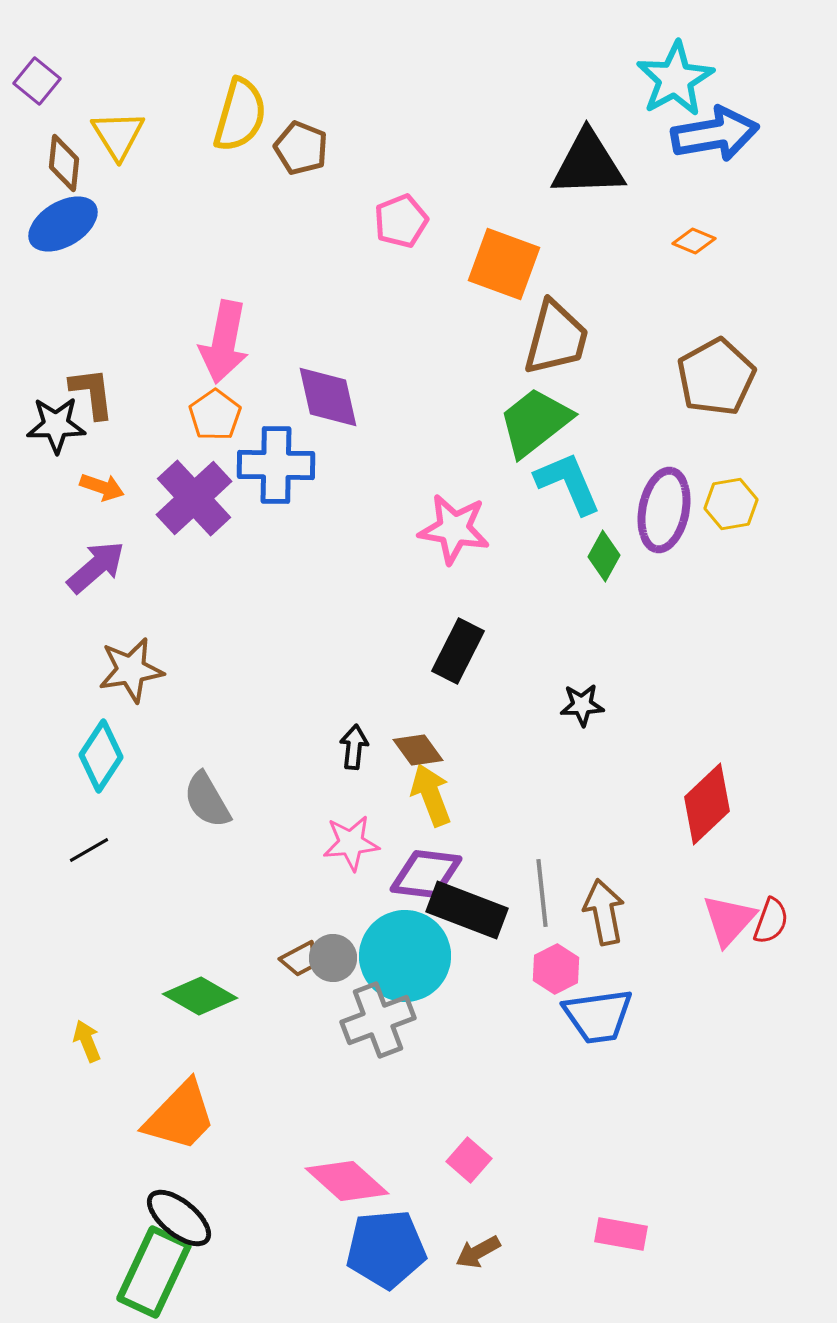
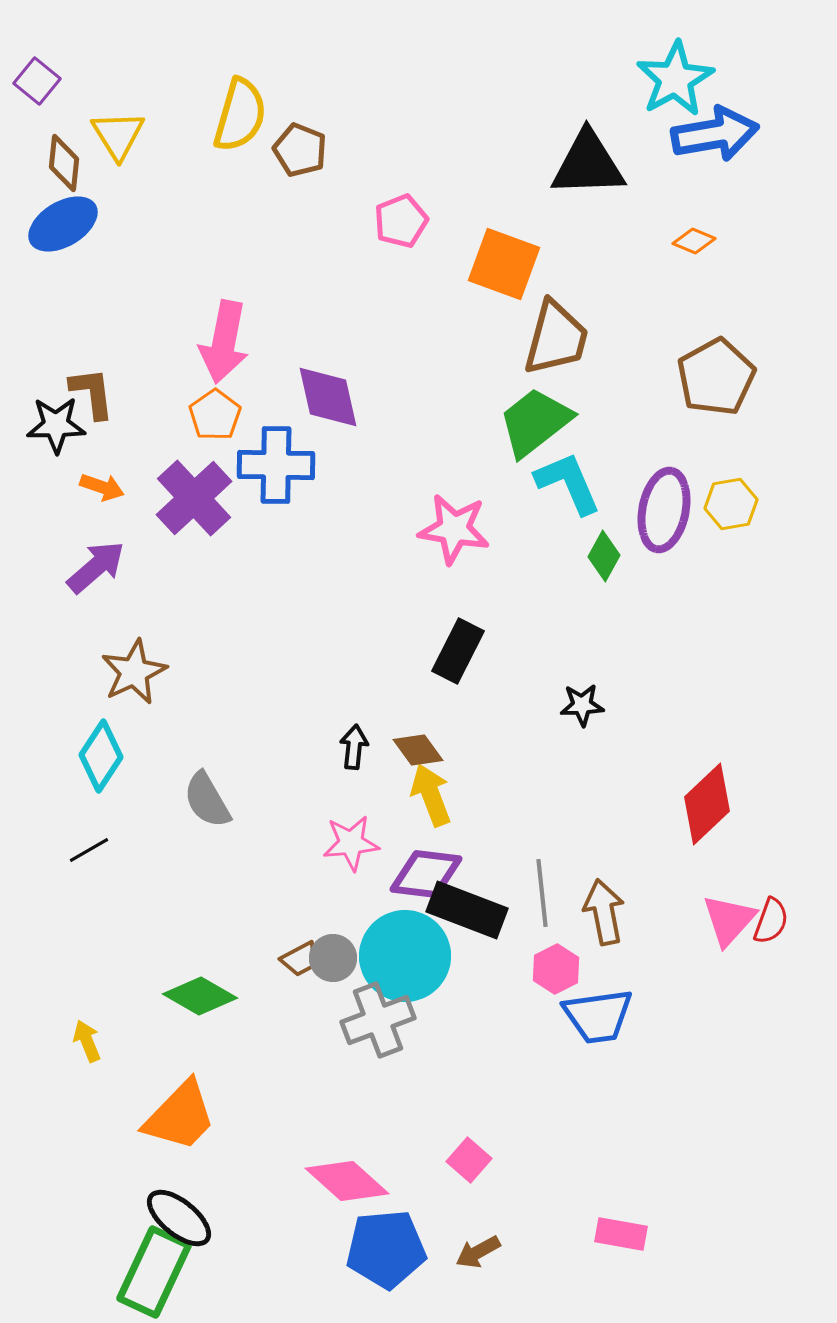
brown pentagon at (301, 148): moved 1 px left, 2 px down
brown star at (131, 670): moved 3 px right, 2 px down; rotated 16 degrees counterclockwise
